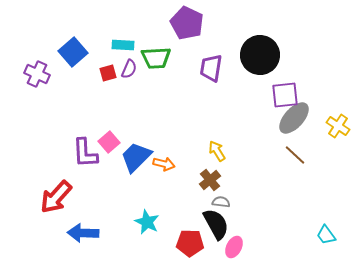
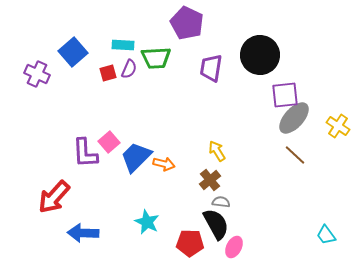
red arrow: moved 2 px left
